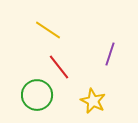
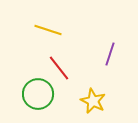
yellow line: rotated 16 degrees counterclockwise
red line: moved 1 px down
green circle: moved 1 px right, 1 px up
